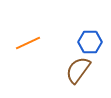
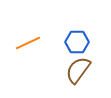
blue hexagon: moved 13 px left
